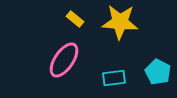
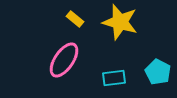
yellow star: rotated 12 degrees clockwise
